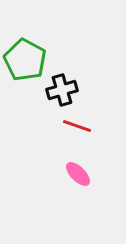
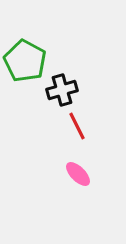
green pentagon: moved 1 px down
red line: rotated 44 degrees clockwise
